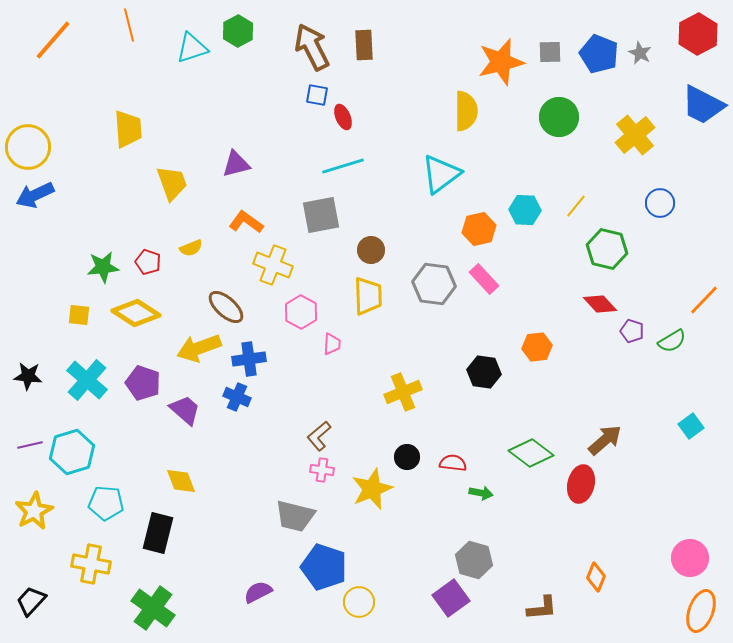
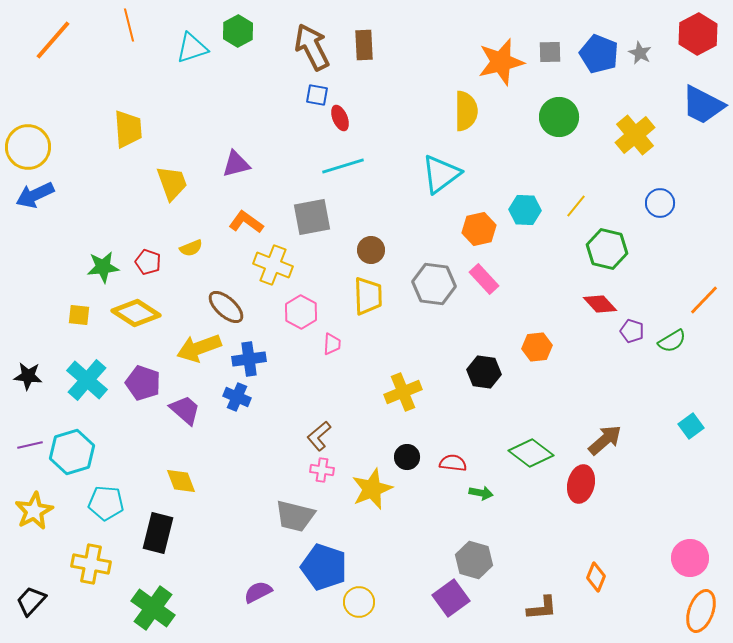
red ellipse at (343, 117): moved 3 px left, 1 px down
gray square at (321, 215): moved 9 px left, 2 px down
